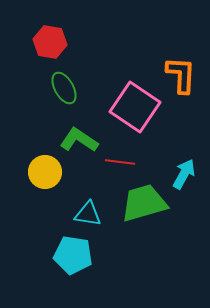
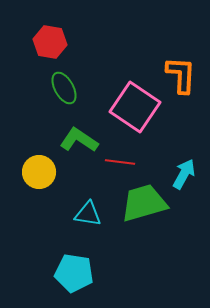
yellow circle: moved 6 px left
cyan pentagon: moved 1 px right, 18 px down
